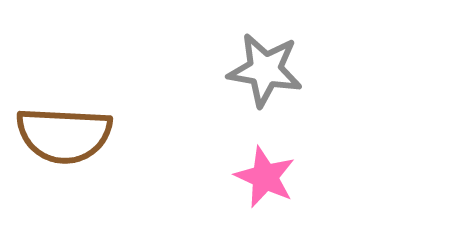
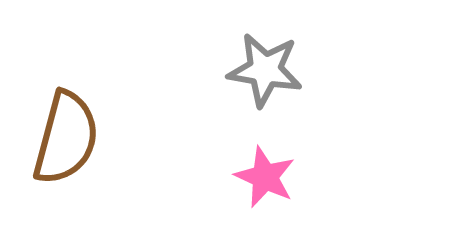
brown semicircle: moved 2 px right, 3 px down; rotated 78 degrees counterclockwise
